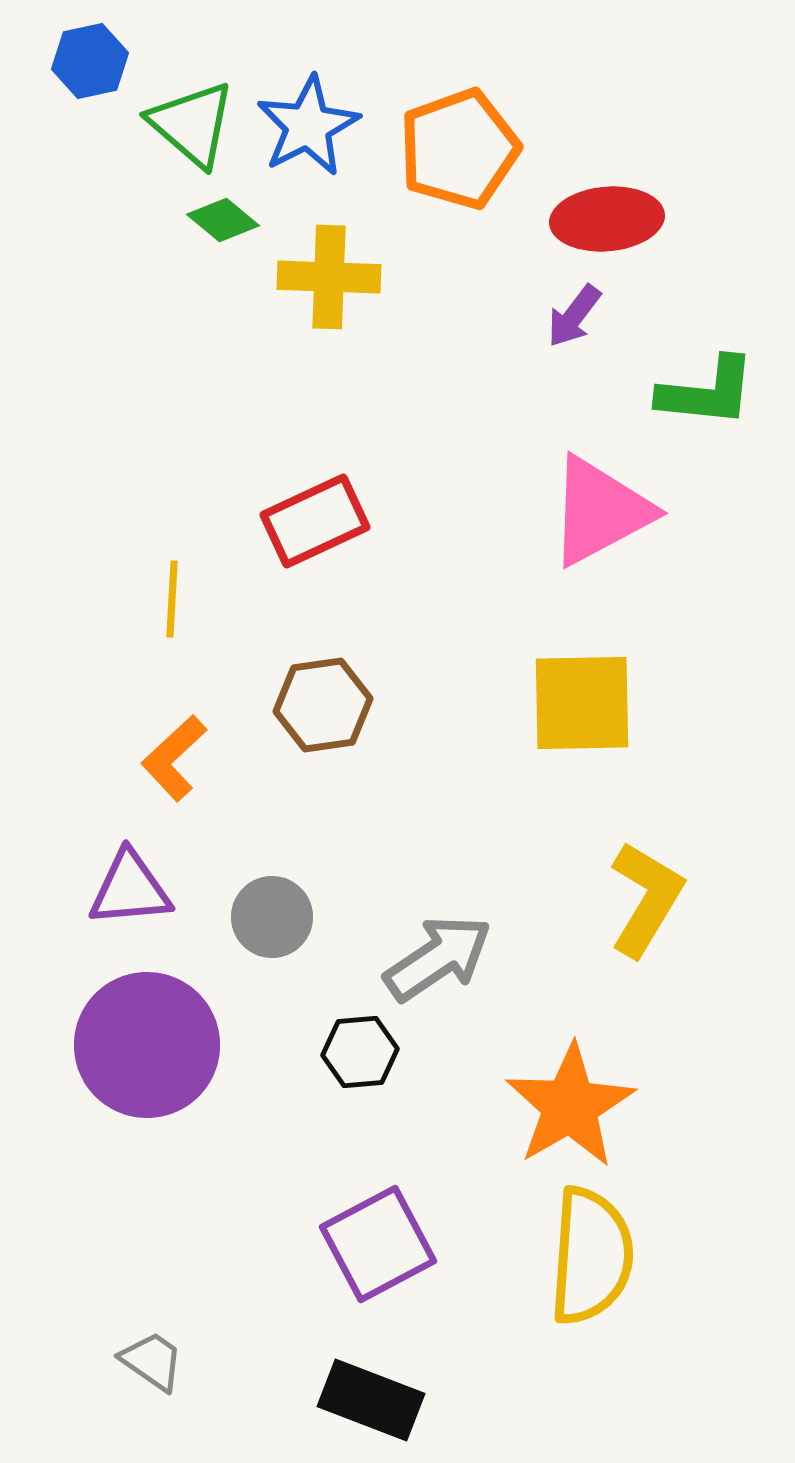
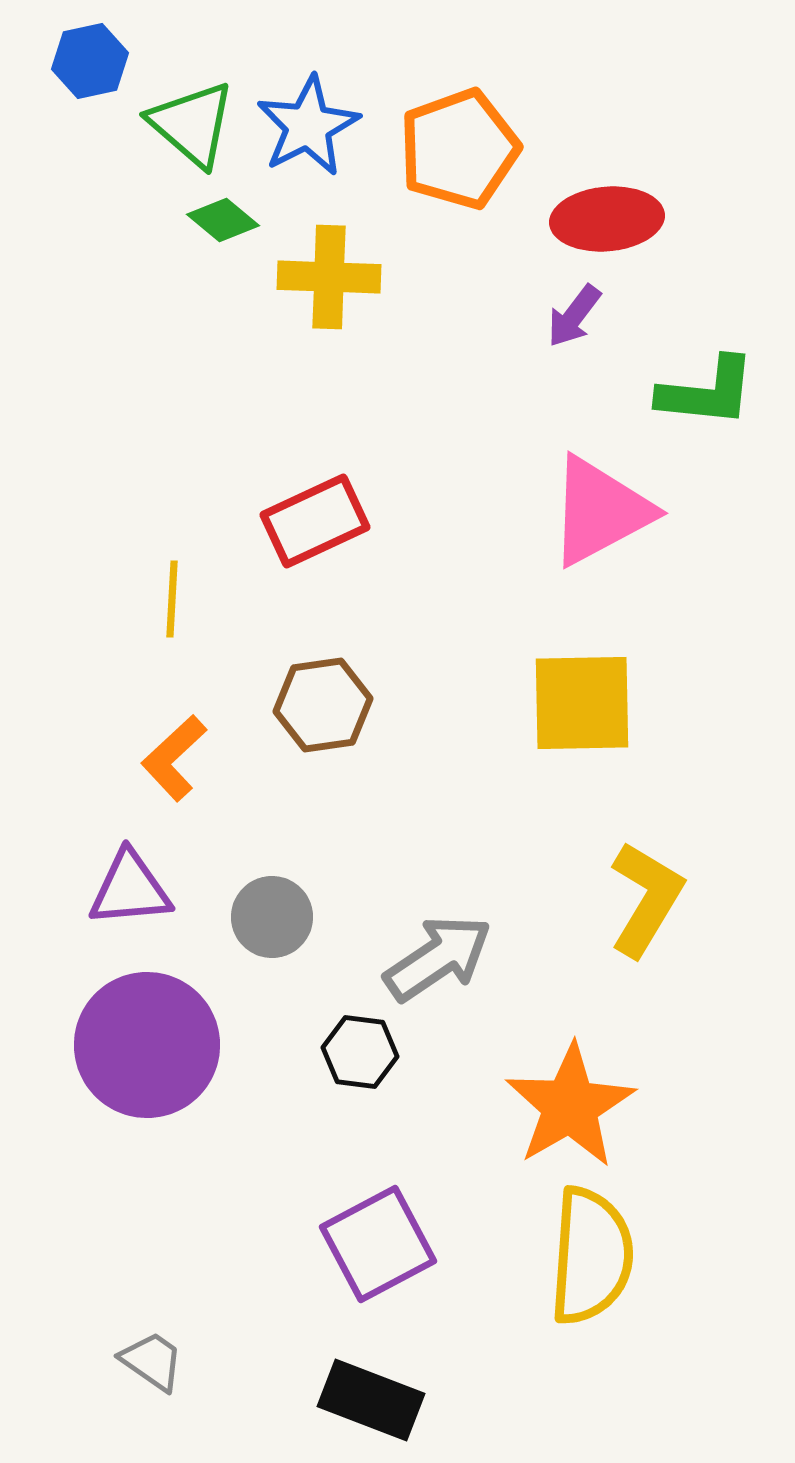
black hexagon: rotated 12 degrees clockwise
